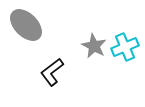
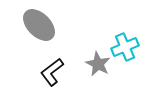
gray ellipse: moved 13 px right
gray star: moved 4 px right, 18 px down
